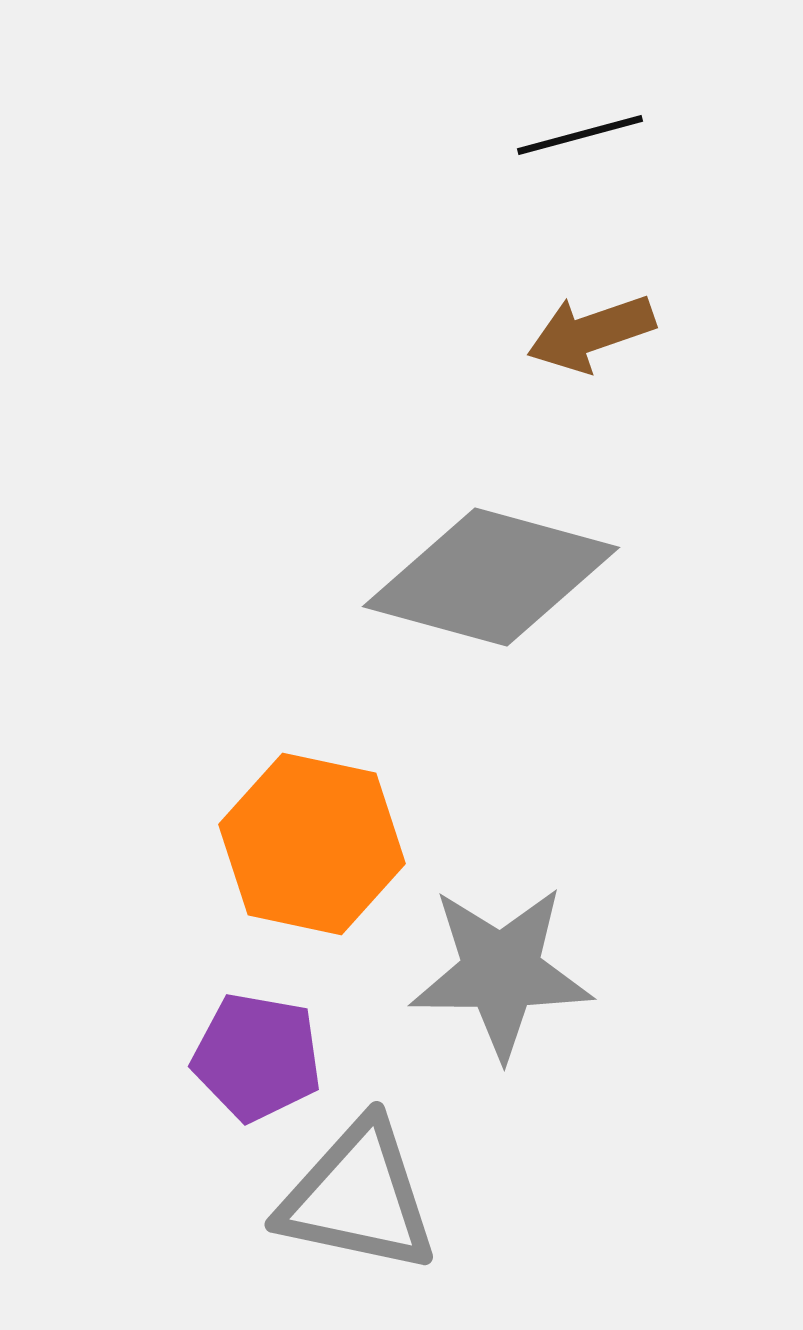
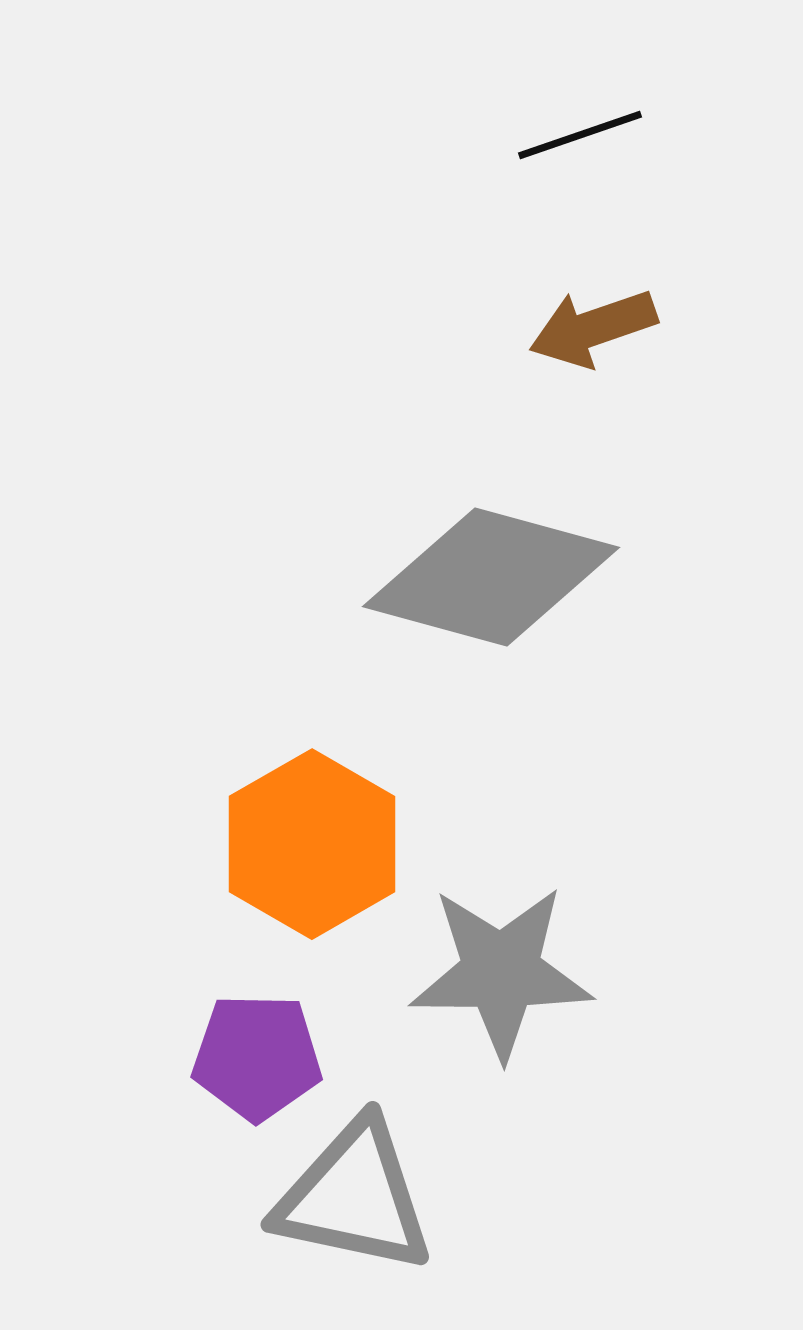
black line: rotated 4 degrees counterclockwise
brown arrow: moved 2 px right, 5 px up
orange hexagon: rotated 18 degrees clockwise
purple pentagon: rotated 9 degrees counterclockwise
gray triangle: moved 4 px left
